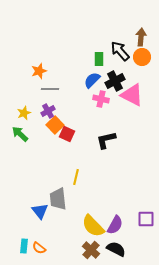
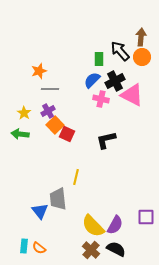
yellow star: rotated 16 degrees counterclockwise
green arrow: rotated 36 degrees counterclockwise
purple square: moved 2 px up
